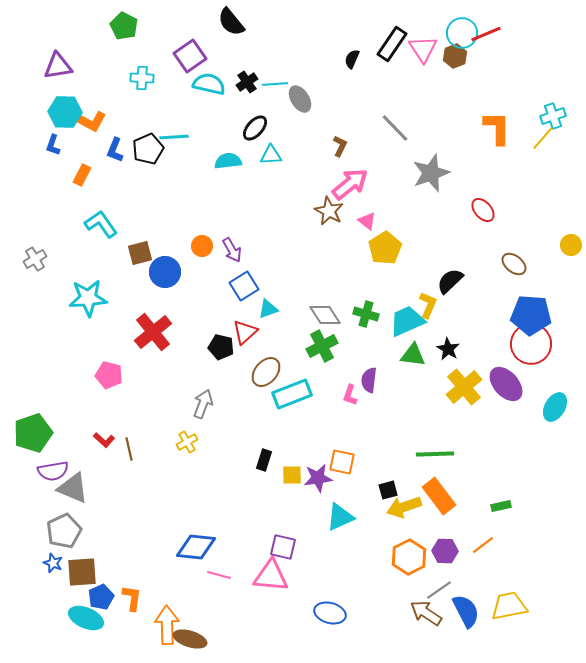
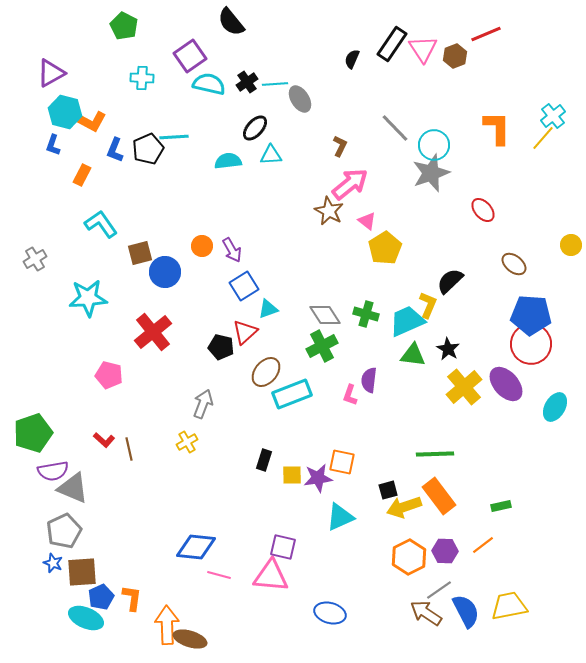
cyan circle at (462, 33): moved 28 px left, 112 px down
purple triangle at (58, 66): moved 7 px left, 7 px down; rotated 20 degrees counterclockwise
cyan hexagon at (65, 112): rotated 12 degrees clockwise
cyan cross at (553, 116): rotated 20 degrees counterclockwise
